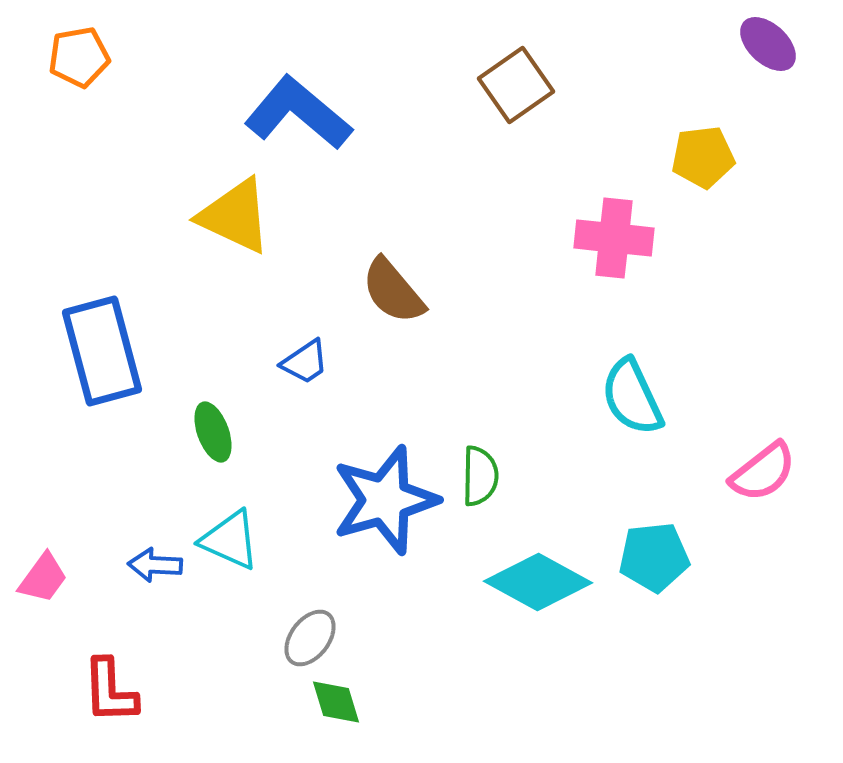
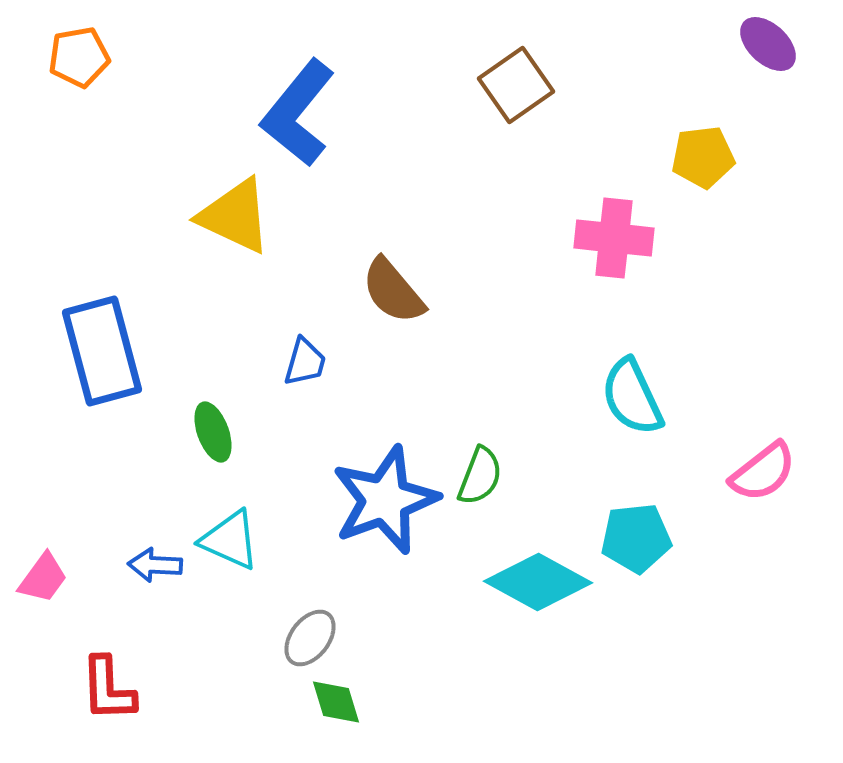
blue L-shape: rotated 91 degrees counterclockwise
blue trapezoid: rotated 40 degrees counterclockwise
green semicircle: rotated 20 degrees clockwise
blue star: rotated 4 degrees counterclockwise
cyan pentagon: moved 18 px left, 19 px up
red L-shape: moved 2 px left, 2 px up
